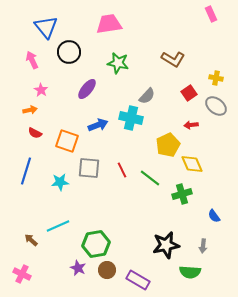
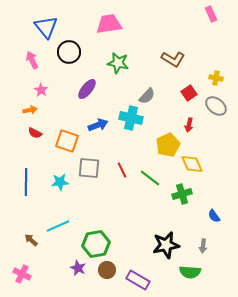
red arrow: moved 2 px left; rotated 72 degrees counterclockwise
blue line: moved 11 px down; rotated 16 degrees counterclockwise
